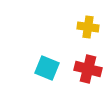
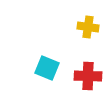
red cross: moved 7 px down; rotated 12 degrees counterclockwise
